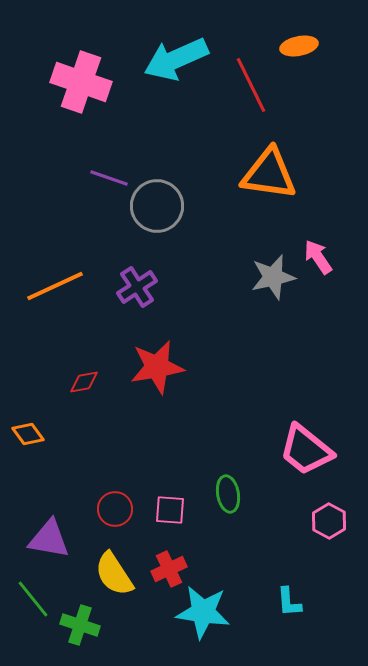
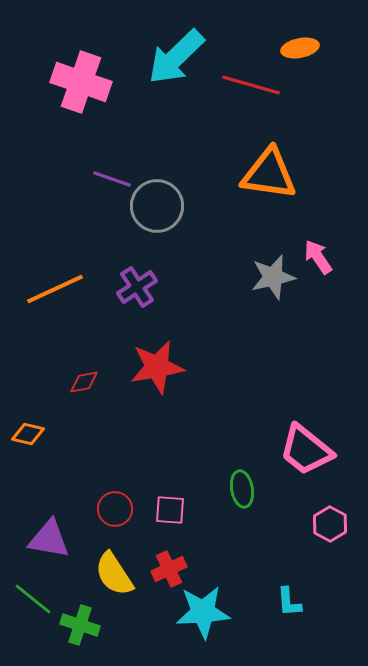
orange ellipse: moved 1 px right, 2 px down
cyan arrow: moved 2 px up; rotated 20 degrees counterclockwise
red line: rotated 48 degrees counterclockwise
purple line: moved 3 px right, 1 px down
orange line: moved 3 px down
orange diamond: rotated 40 degrees counterclockwise
green ellipse: moved 14 px right, 5 px up
pink hexagon: moved 1 px right, 3 px down
green line: rotated 12 degrees counterclockwise
cyan star: rotated 12 degrees counterclockwise
